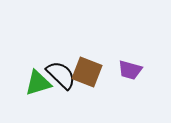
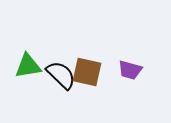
brown square: rotated 8 degrees counterclockwise
green triangle: moved 10 px left, 17 px up; rotated 8 degrees clockwise
